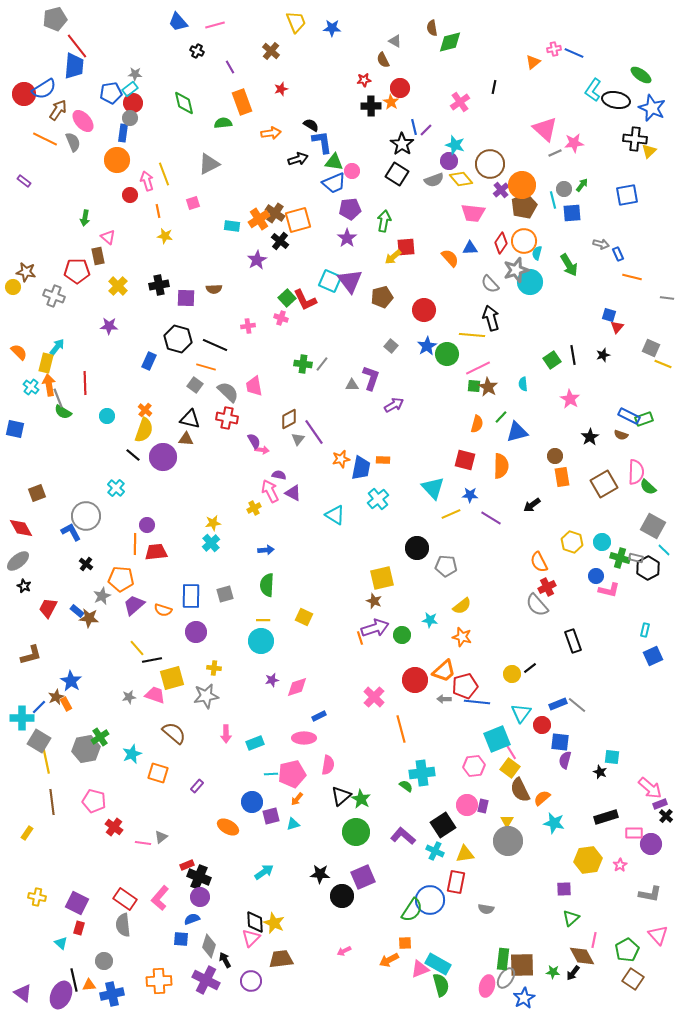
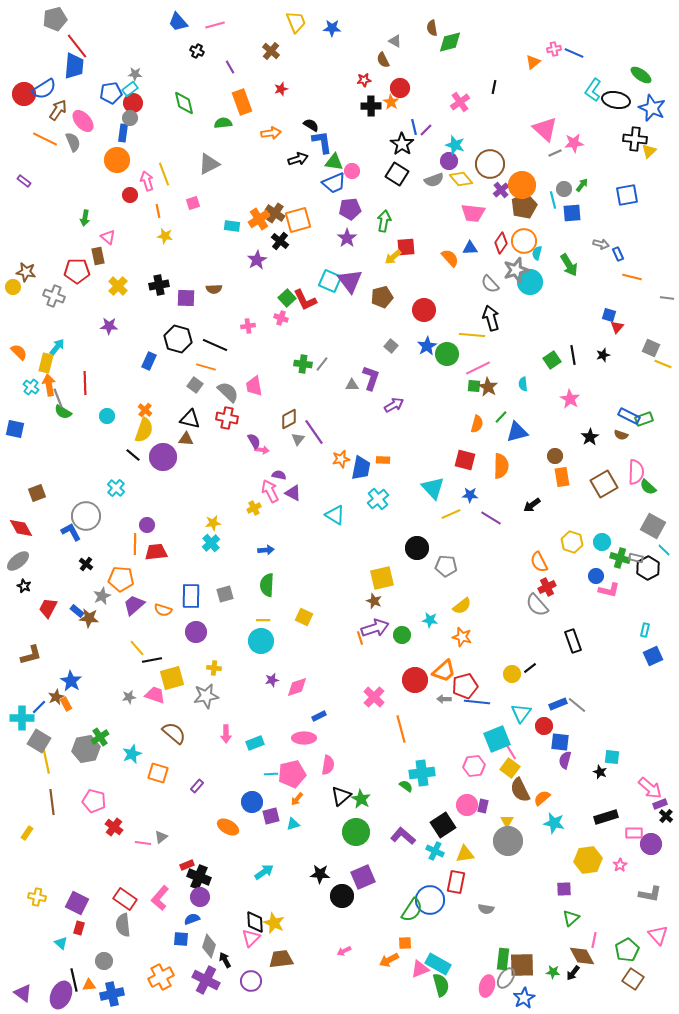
red circle at (542, 725): moved 2 px right, 1 px down
orange cross at (159, 981): moved 2 px right, 4 px up; rotated 25 degrees counterclockwise
